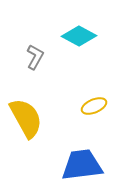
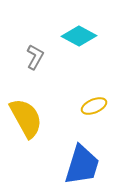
blue trapezoid: rotated 114 degrees clockwise
